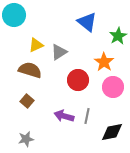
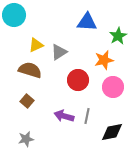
blue triangle: rotated 35 degrees counterclockwise
orange star: moved 2 px up; rotated 24 degrees clockwise
